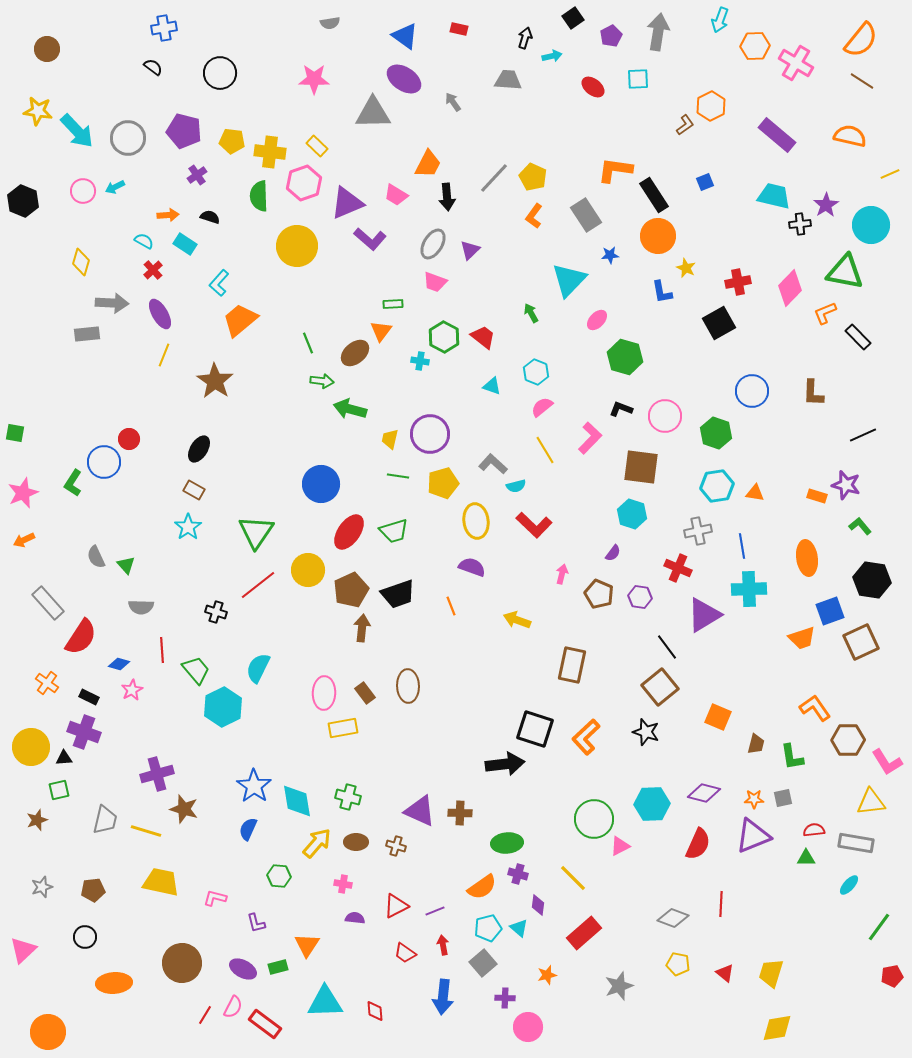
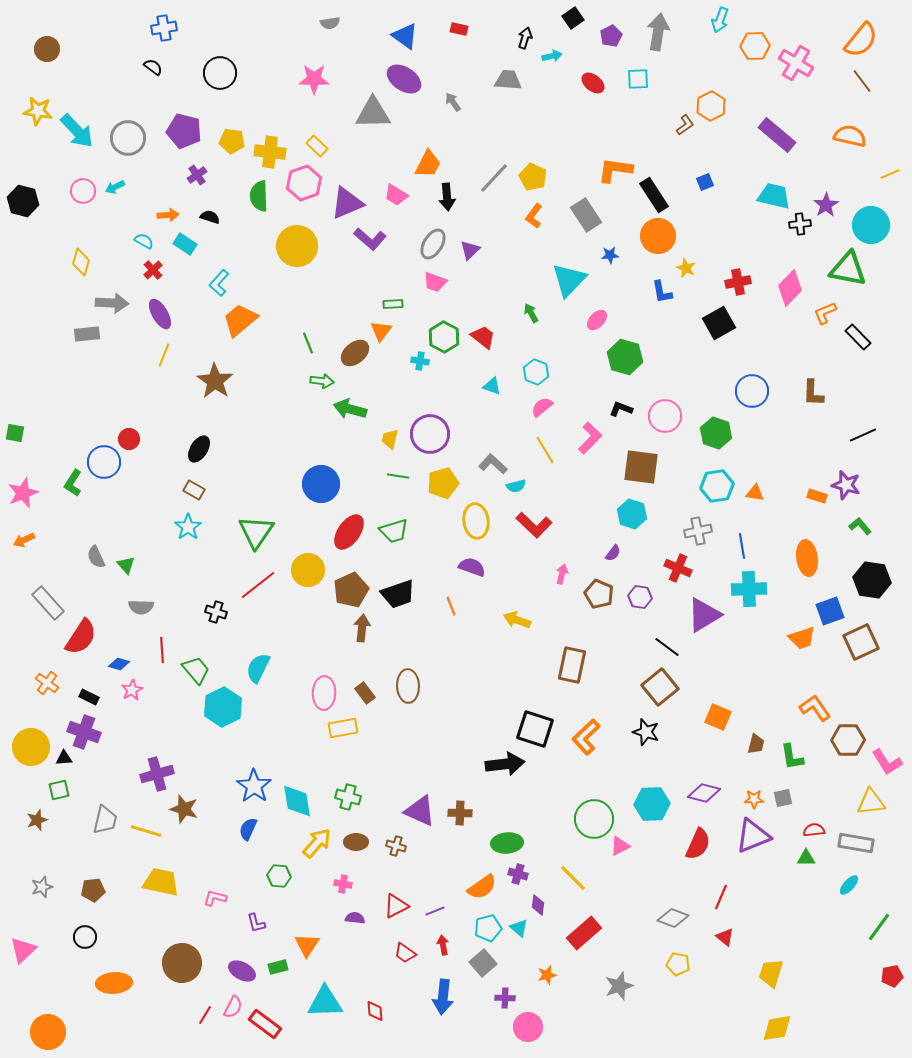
brown line at (862, 81): rotated 20 degrees clockwise
red ellipse at (593, 87): moved 4 px up
black hexagon at (23, 201): rotated 8 degrees counterclockwise
green triangle at (845, 272): moved 3 px right, 3 px up
black line at (667, 647): rotated 16 degrees counterclockwise
red line at (721, 904): moved 7 px up; rotated 20 degrees clockwise
purple ellipse at (243, 969): moved 1 px left, 2 px down
red triangle at (725, 973): moved 36 px up
